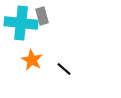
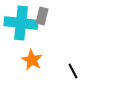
gray rectangle: rotated 30 degrees clockwise
black line: moved 9 px right, 2 px down; rotated 21 degrees clockwise
